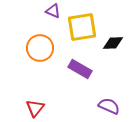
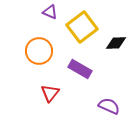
purple triangle: moved 3 px left, 1 px down
yellow square: rotated 28 degrees counterclockwise
black diamond: moved 3 px right
orange circle: moved 1 px left, 3 px down
red triangle: moved 15 px right, 15 px up
